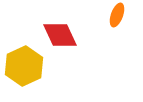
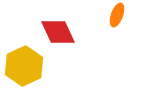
red diamond: moved 2 px left, 3 px up
